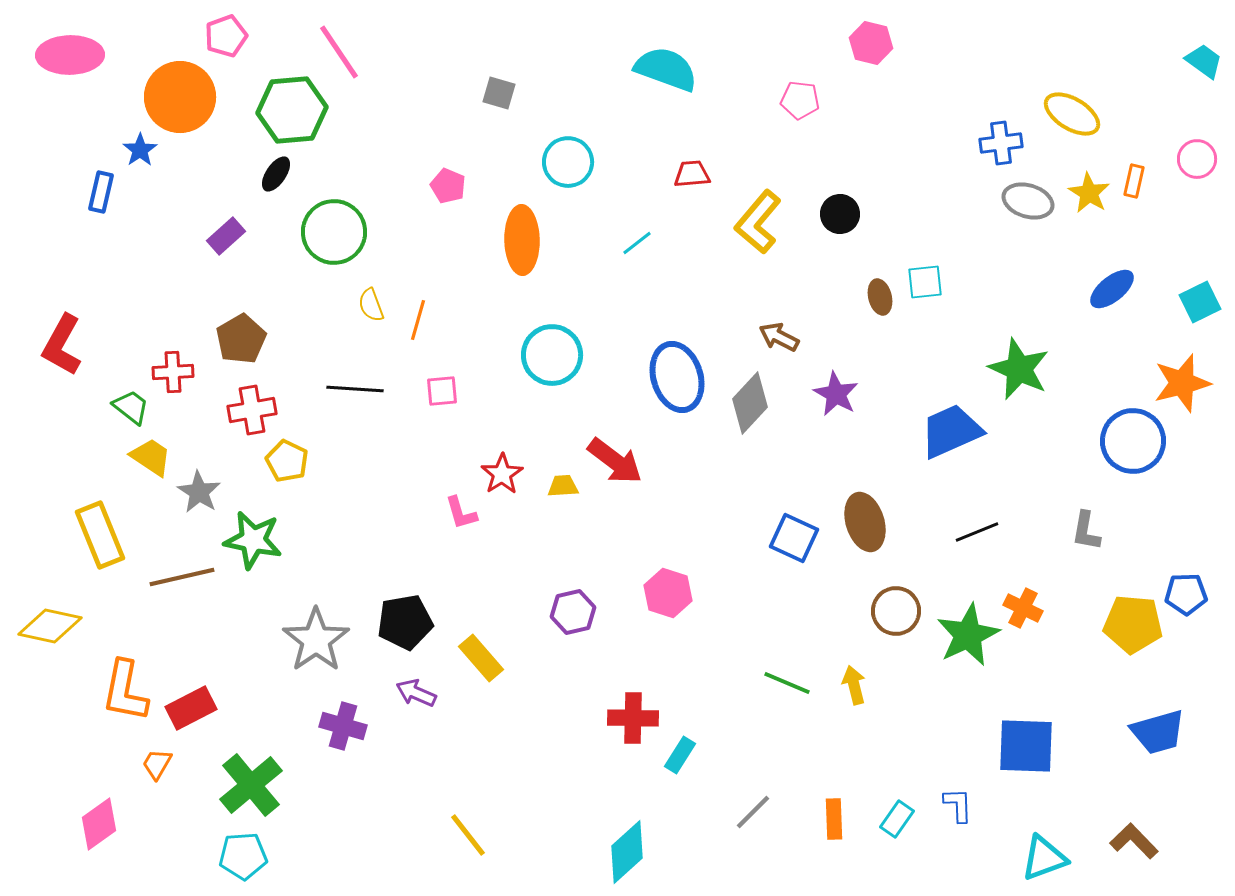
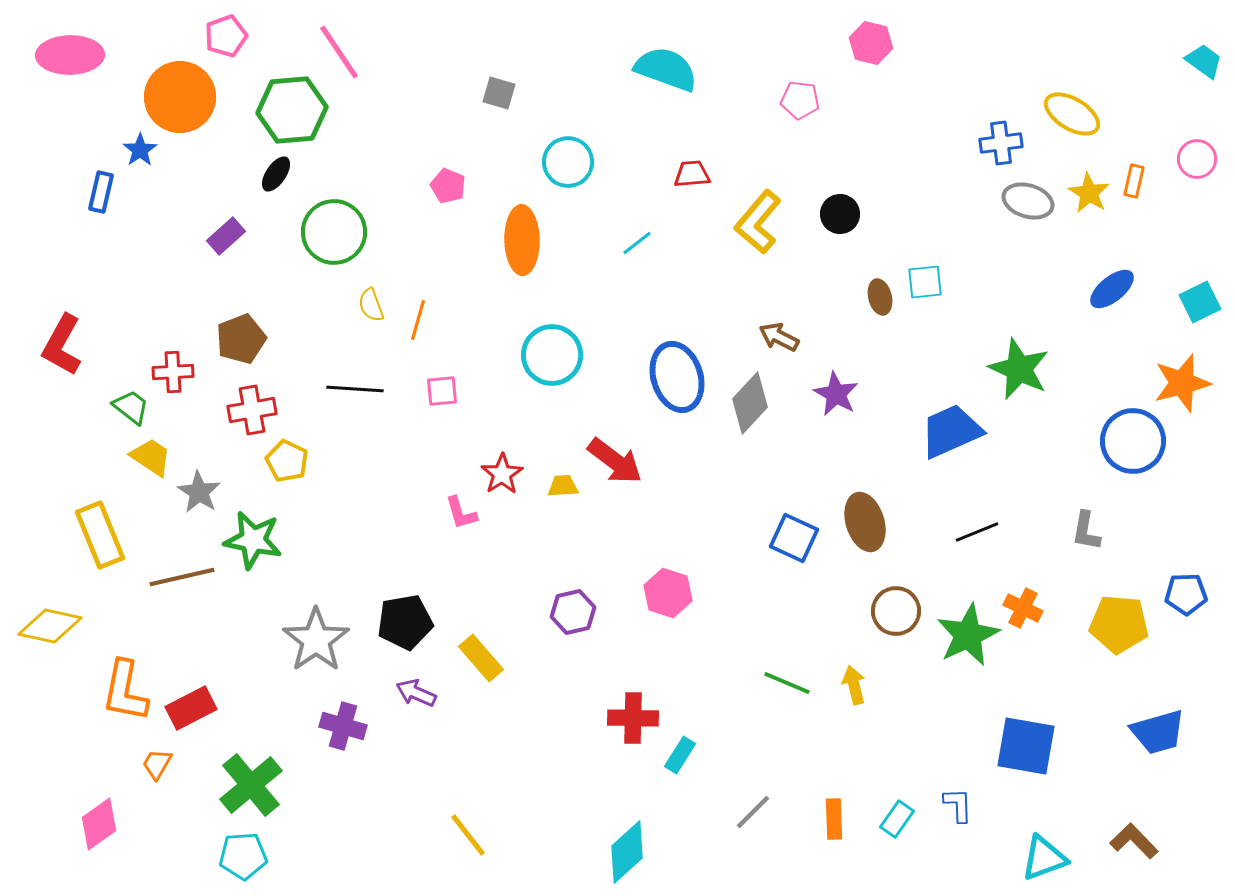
brown pentagon at (241, 339): rotated 9 degrees clockwise
yellow pentagon at (1133, 624): moved 14 px left
blue square at (1026, 746): rotated 8 degrees clockwise
